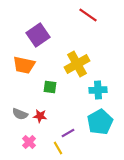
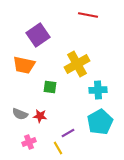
red line: rotated 24 degrees counterclockwise
pink cross: rotated 24 degrees clockwise
